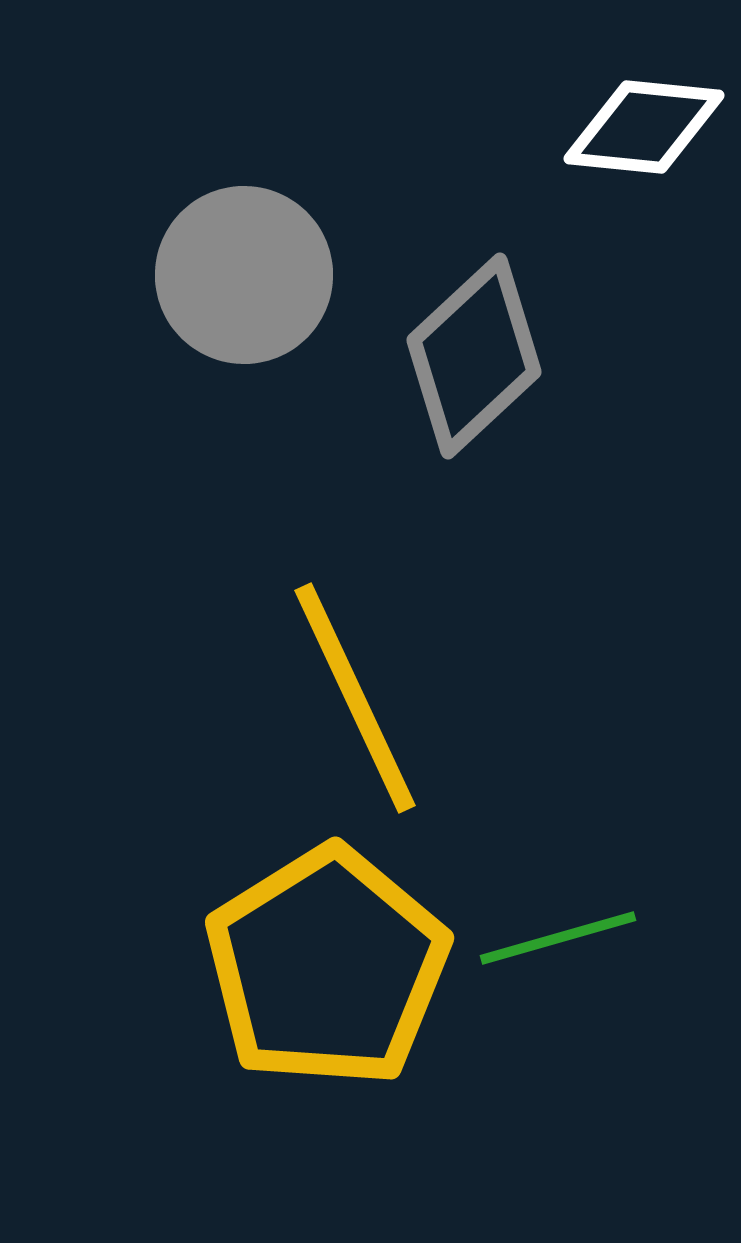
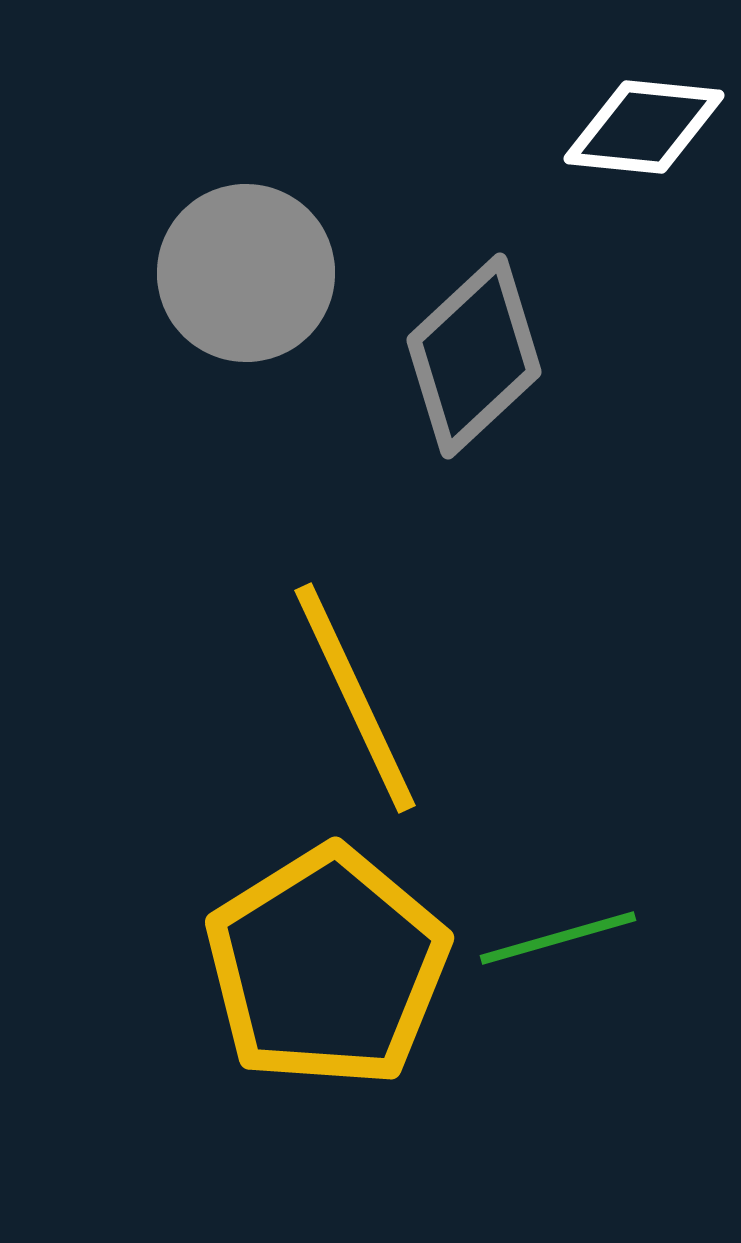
gray circle: moved 2 px right, 2 px up
